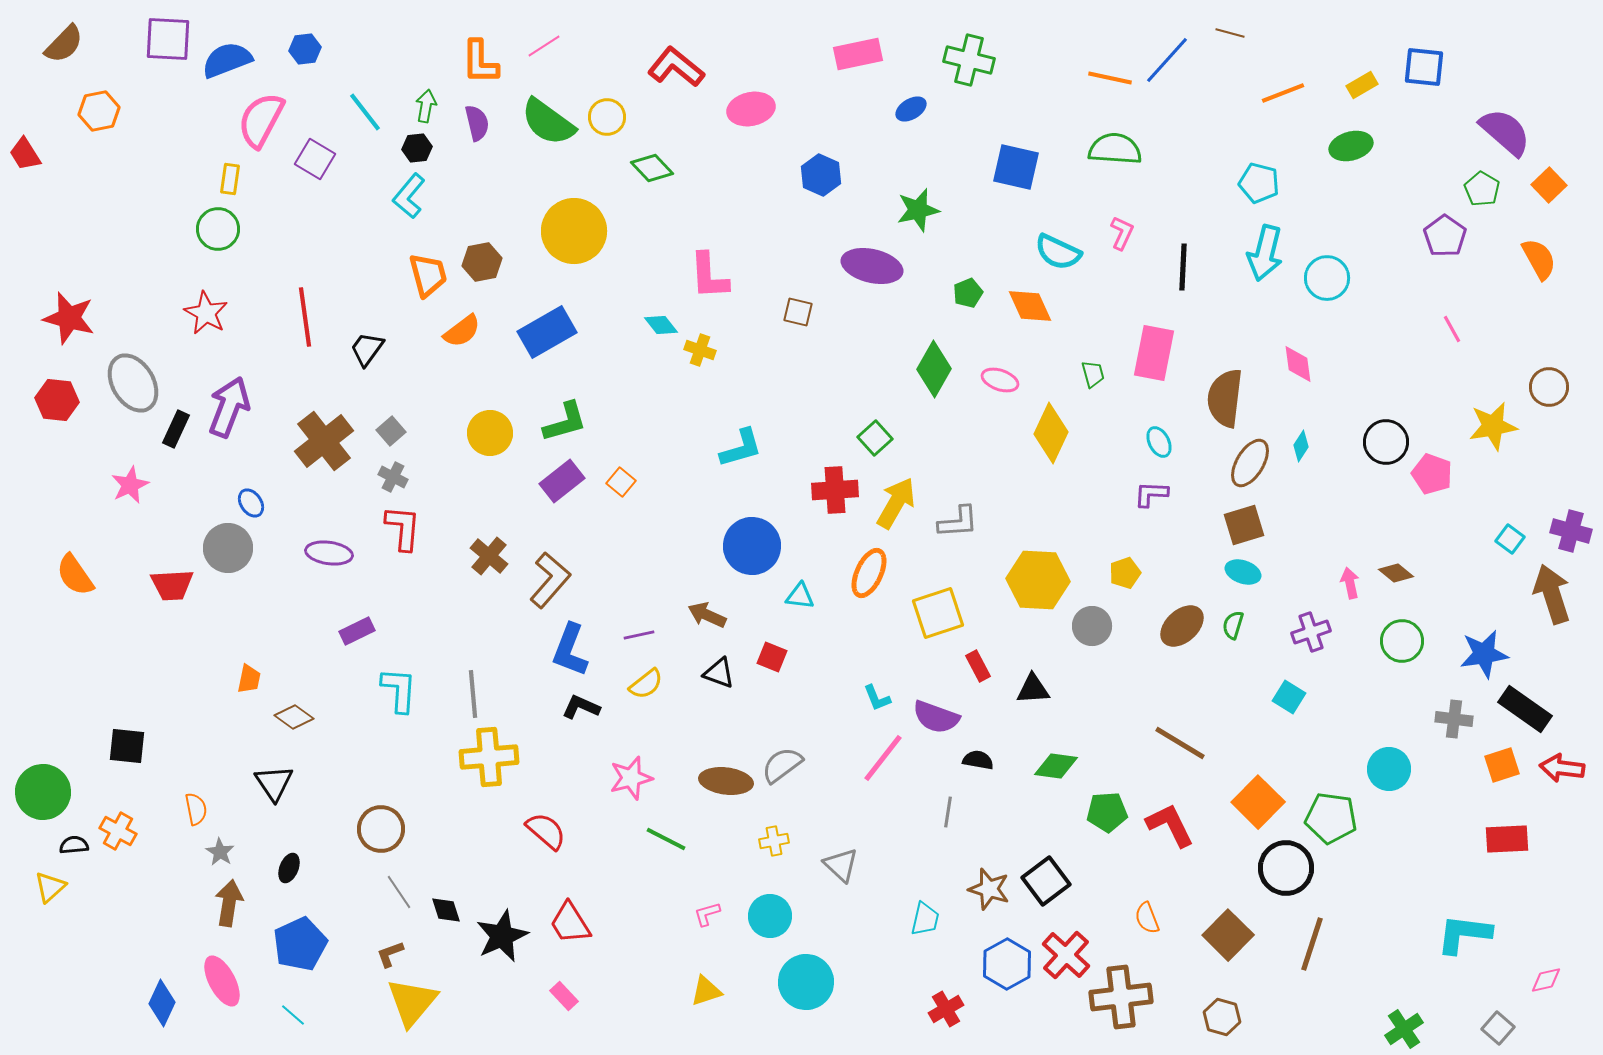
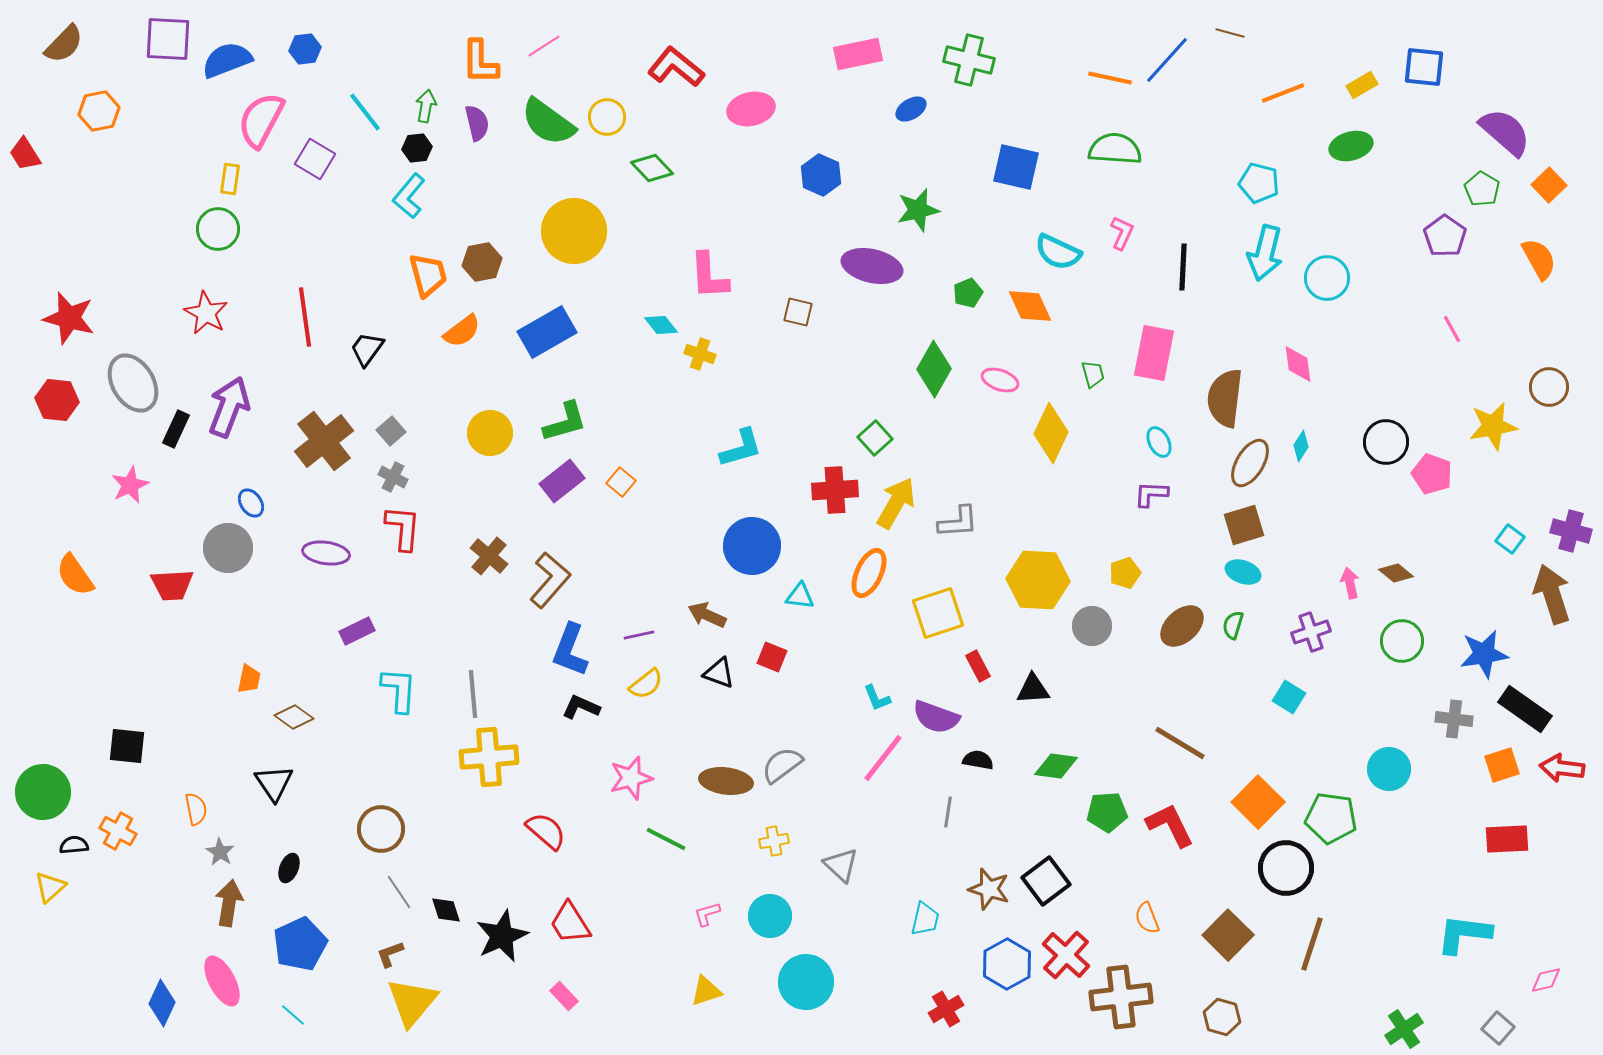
yellow cross at (700, 350): moved 4 px down
purple ellipse at (329, 553): moved 3 px left
